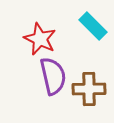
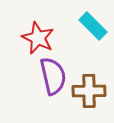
red star: moved 2 px left, 1 px up
brown cross: moved 2 px down
